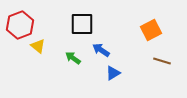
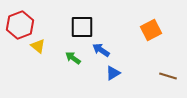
black square: moved 3 px down
brown line: moved 6 px right, 15 px down
